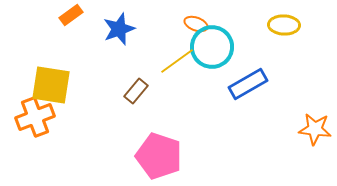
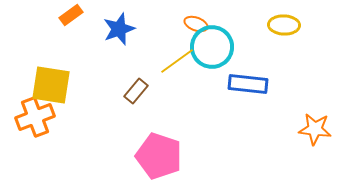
blue rectangle: rotated 36 degrees clockwise
